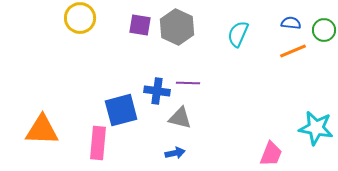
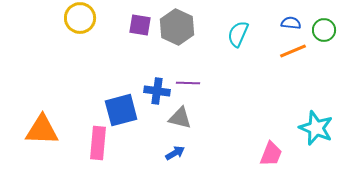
cyan star: rotated 12 degrees clockwise
blue arrow: rotated 18 degrees counterclockwise
